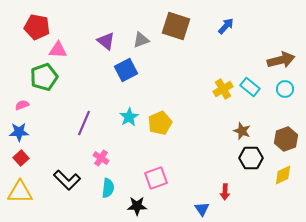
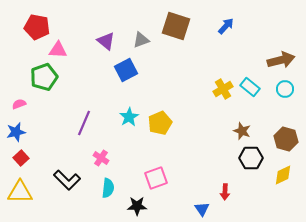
pink semicircle: moved 3 px left, 1 px up
blue star: moved 3 px left; rotated 12 degrees counterclockwise
brown hexagon: rotated 25 degrees counterclockwise
